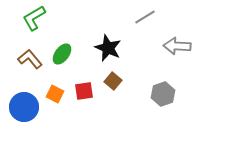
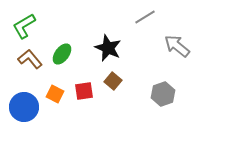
green L-shape: moved 10 px left, 8 px down
gray arrow: rotated 36 degrees clockwise
